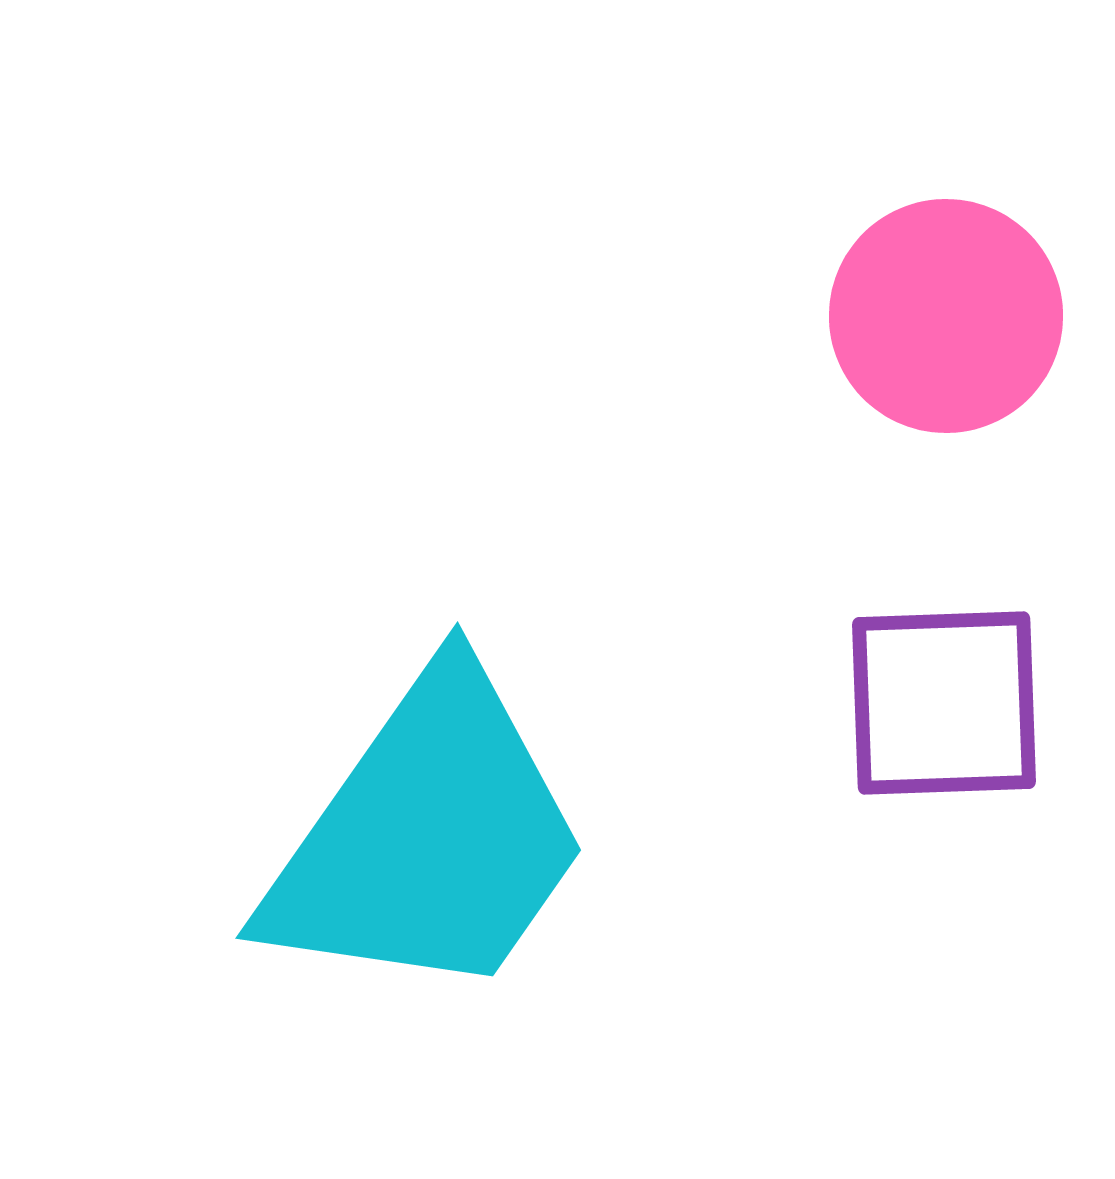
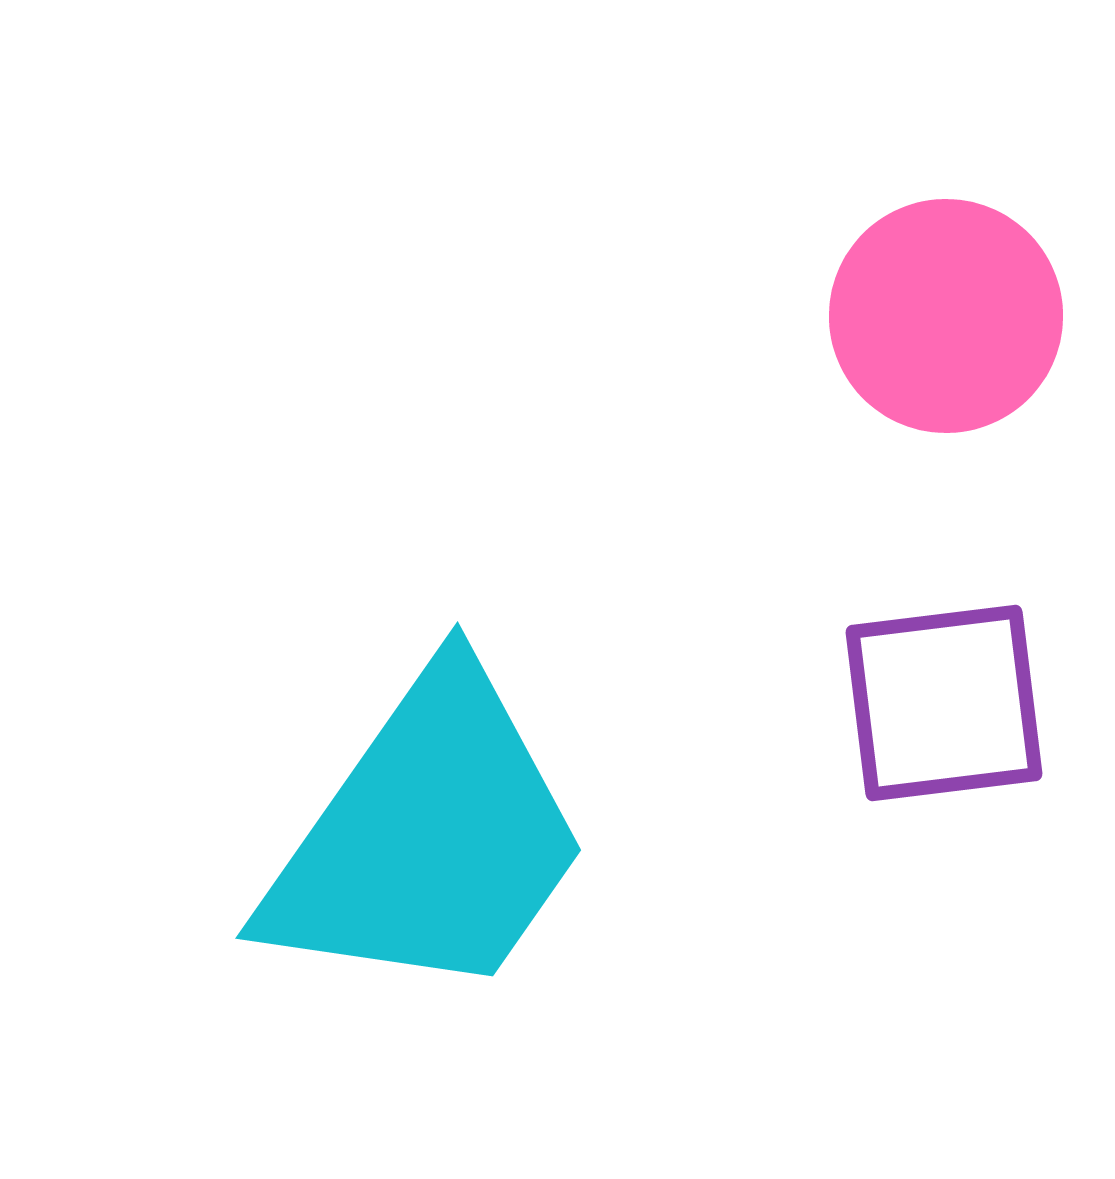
purple square: rotated 5 degrees counterclockwise
